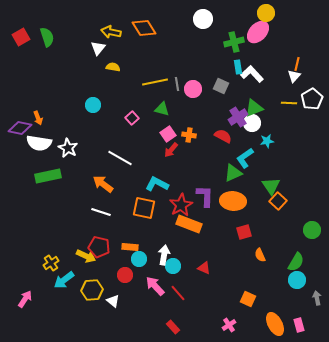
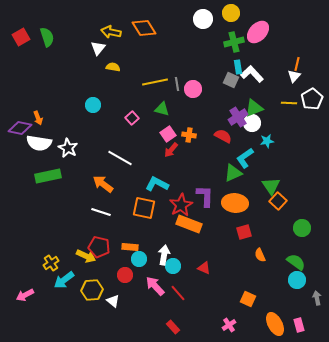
yellow circle at (266, 13): moved 35 px left
gray square at (221, 86): moved 10 px right, 6 px up
orange ellipse at (233, 201): moved 2 px right, 2 px down
green circle at (312, 230): moved 10 px left, 2 px up
green semicircle at (296, 262): rotated 84 degrees counterclockwise
pink arrow at (25, 299): moved 4 px up; rotated 150 degrees counterclockwise
